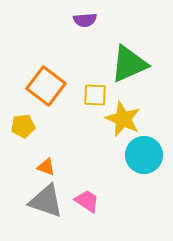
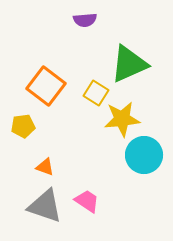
yellow square: moved 1 px right, 2 px up; rotated 30 degrees clockwise
yellow star: moved 1 px left; rotated 30 degrees counterclockwise
orange triangle: moved 1 px left
gray triangle: moved 1 px left, 5 px down
